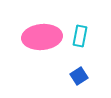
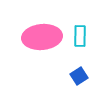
cyan rectangle: rotated 10 degrees counterclockwise
